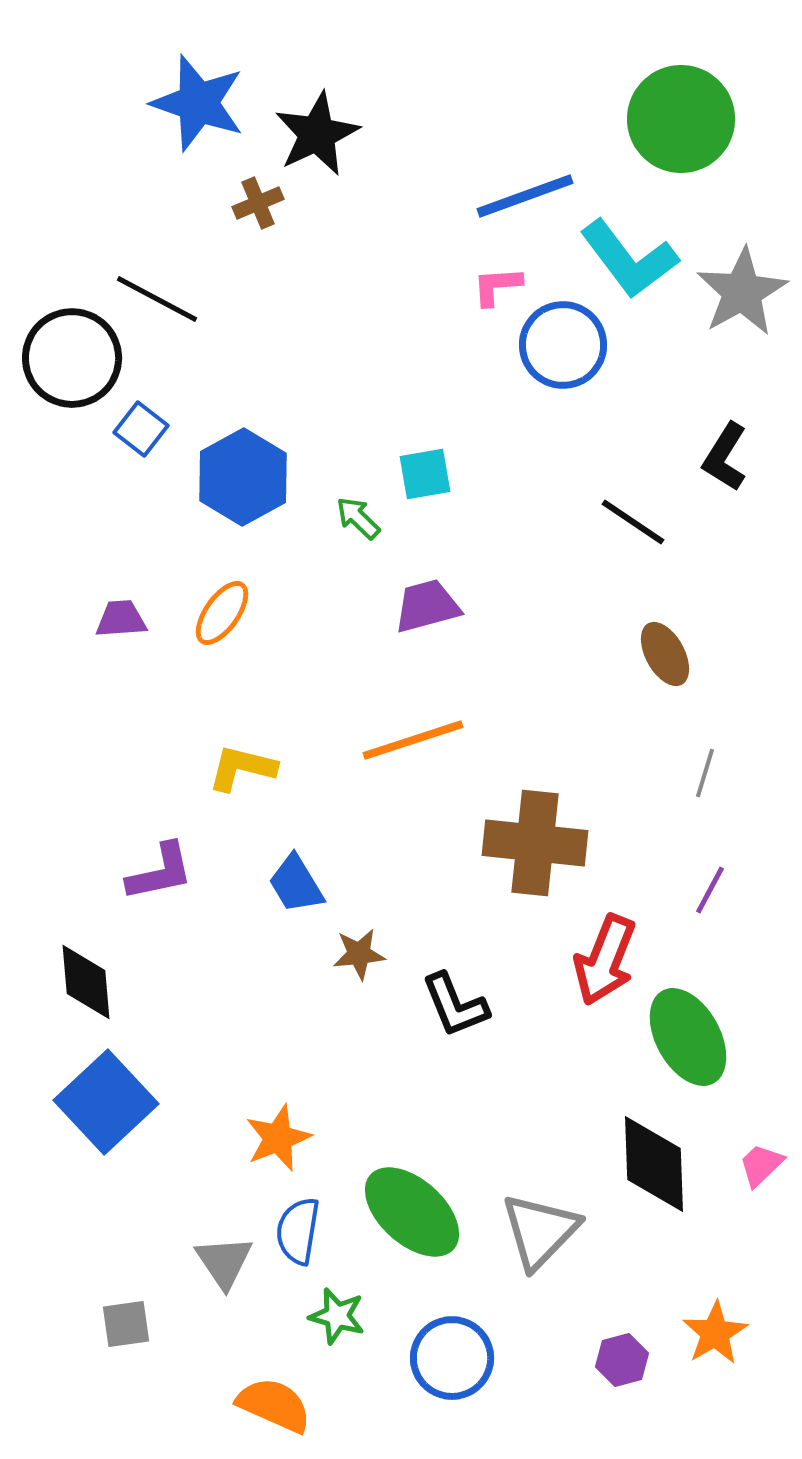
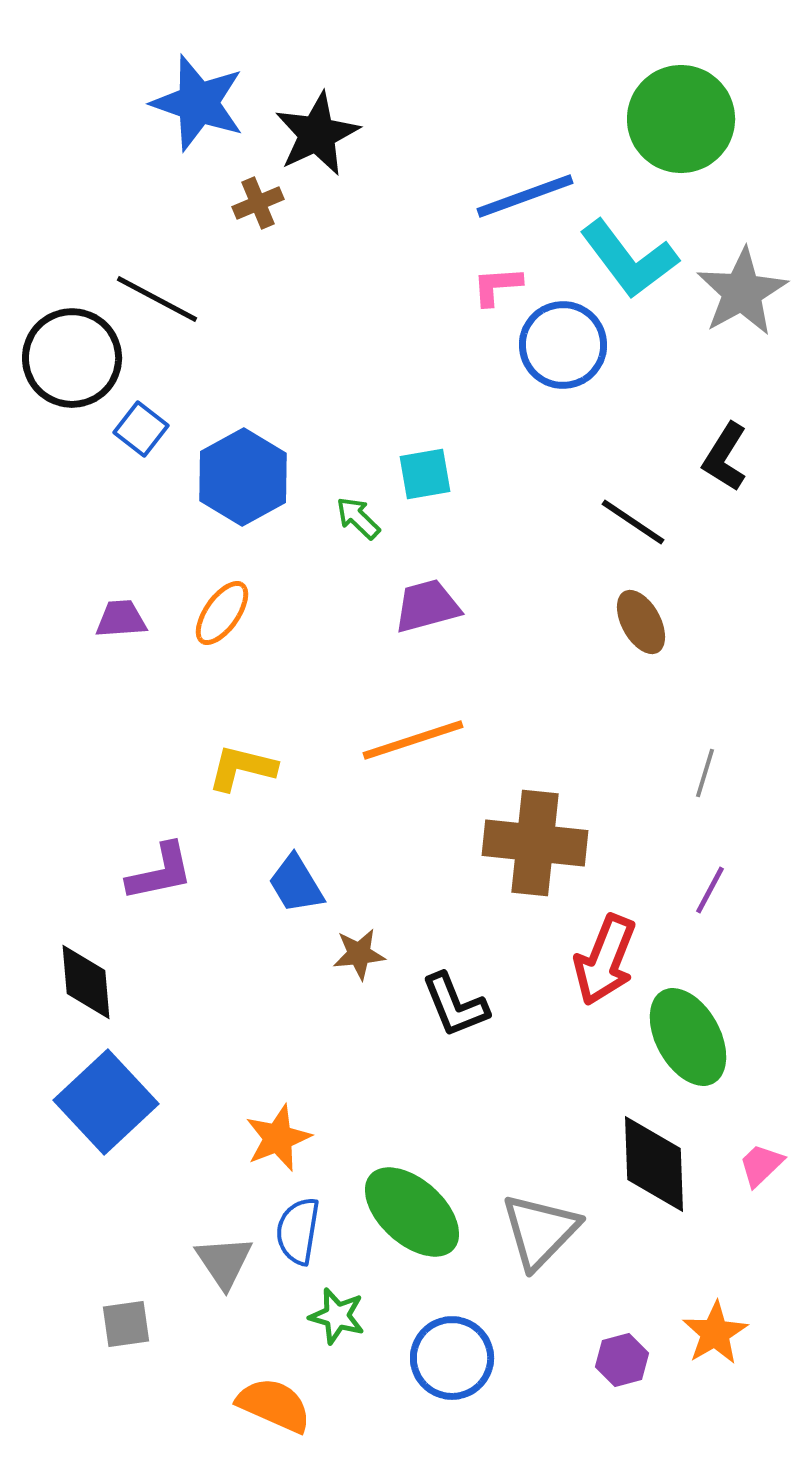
brown ellipse at (665, 654): moved 24 px left, 32 px up
